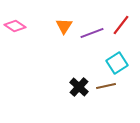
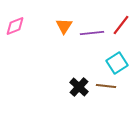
pink diamond: rotated 55 degrees counterclockwise
purple line: rotated 15 degrees clockwise
brown line: rotated 18 degrees clockwise
